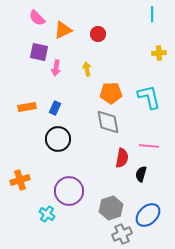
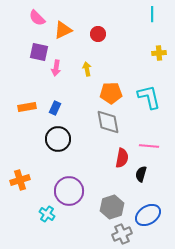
gray hexagon: moved 1 px right, 1 px up
blue ellipse: rotated 10 degrees clockwise
